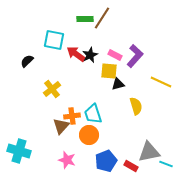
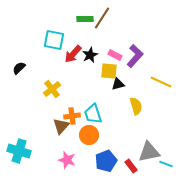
red arrow: moved 3 px left; rotated 84 degrees counterclockwise
black semicircle: moved 8 px left, 7 px down
red rectangle: rotated 24 degrees clockwise
